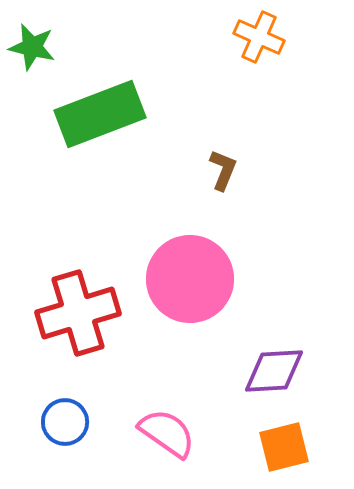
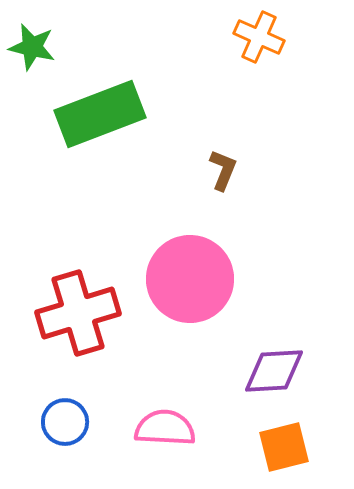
pink semicircle: moved 2 px left, 5 px up; rotated 32 degrees counterclockwise
